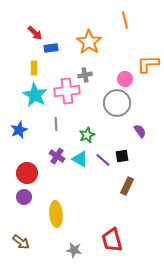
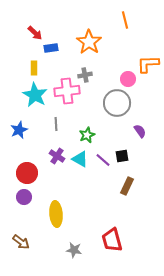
pink circle: moved 3 px right
